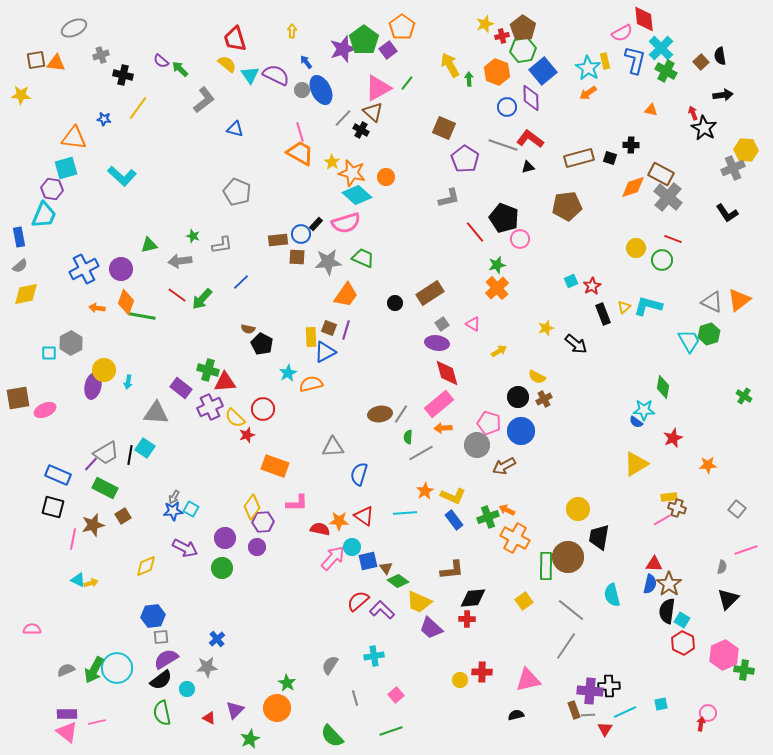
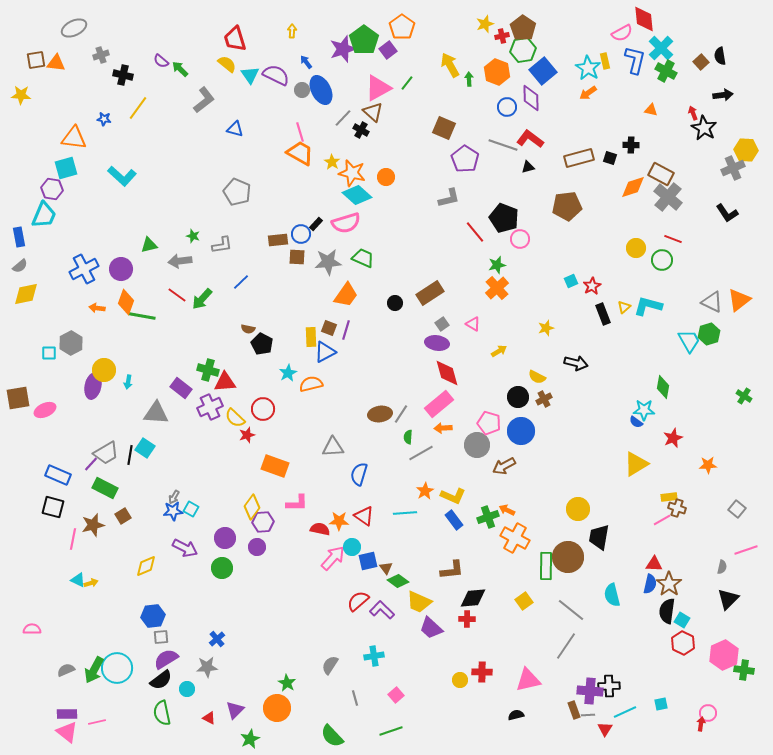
black arrow at (576, 344): moved 19 px down; rotated 25 degrees counterclockwise
